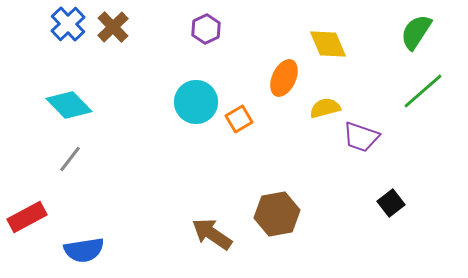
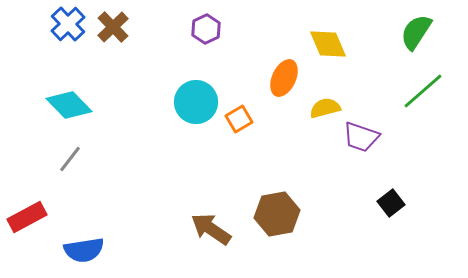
brown arrow: moved 1 px left, 5 px up
